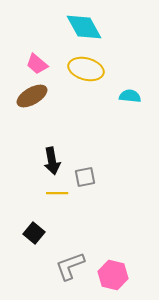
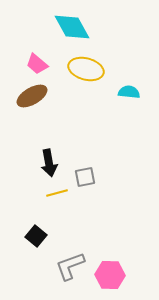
cyan diamond: moved 12 px left
cyan semicircle: moved 1 px left, 4 px up
black arrow: moved 3 px left, 2 px down
yellow line: rotated 15 degrees counterclockwise
black square: moved 2 px right, 3 px down
pink hexagon: moved 3 px left; rotated 12 degrees counterclockwise
